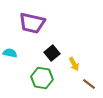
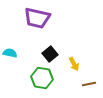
purple trapezoid: moved 5 px right, 5 px up
black square: moved 2 px left, 1 px down
brown line: rotated 48 degrees counterclockwise
